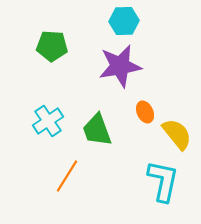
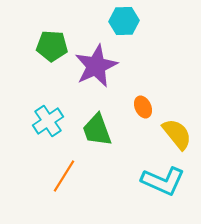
purple star: moved 24 px left; rotated 15 degrees counterclockwise
orange ellipse: moved 2 px left, 5 px up
orange line: moved 3 px left
cyan L-shape: rotated 102 degrees clockwise
